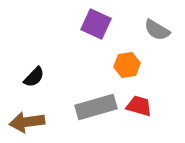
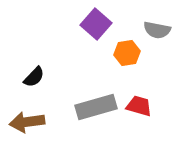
purple square: rotated 16 degrees clockwise
gray semicircle: rotated 20 degrees counterclockwise
orange hexagon: moved 12 px up
